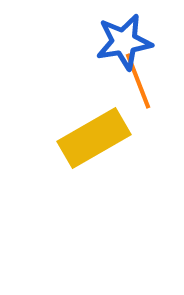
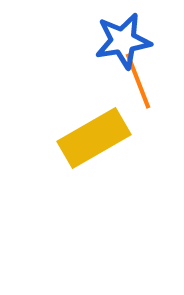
blue star: moved 1 px left, 1 px up
